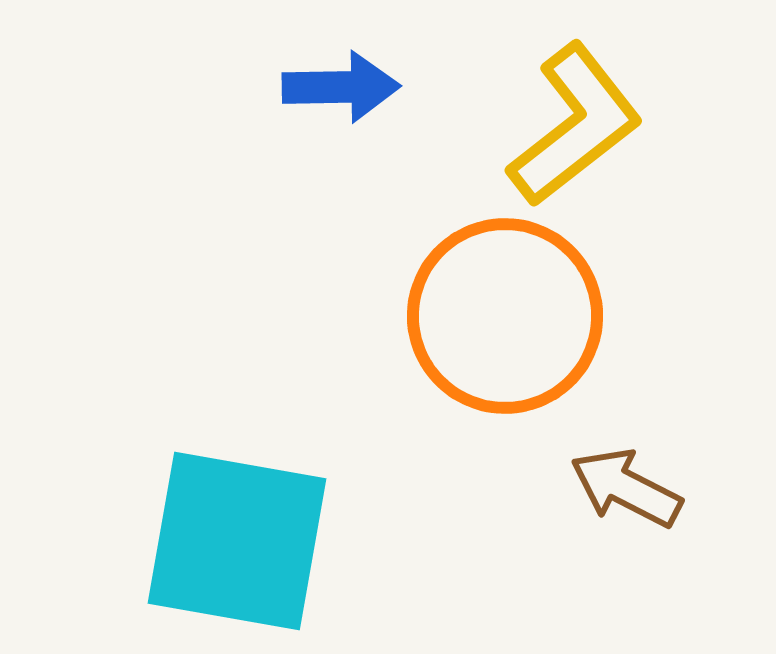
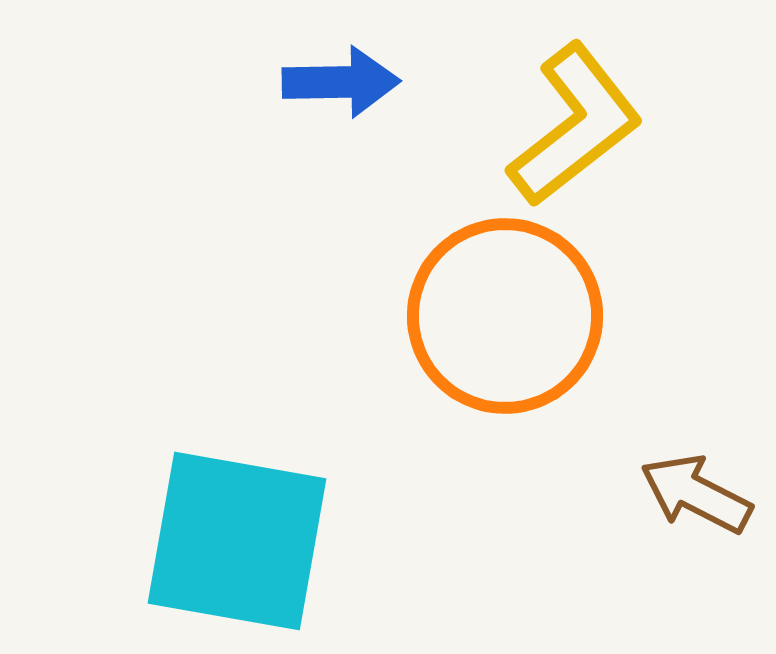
blue arrow: moved 5 px up
brown arrow: moved 70 px right, 6 px down
